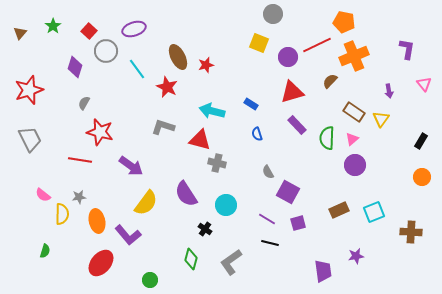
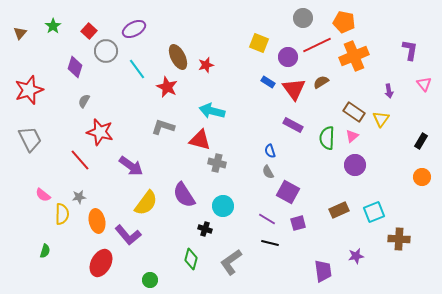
gray circle at (273, 14): moved 30 px right, 4 px down
purple ellipse at (134, 29): rotated 10 degrees counterclockwise
purple L-shape at (407, 49): moved 3 px right, 1 px down
brown semicircle at (330, 81): moved 9 px left, 1 px down; rotated 14 degrees clockwise
red triangle at (292, 92): moved 2 px right, 3 px up; rotated 50 degrees counterclockwise
gray semicircle at (84, 103): moved 2 px up
blue rectangle at (251, 104): moved 17 px right, 22 px up
purple rectangle at (297, 125): moved 4 px left; rotated 18 degrees counterclockwise
blue semicircle at (257, 134): moved 13 px right, 17 px down
pink triangle at (352, 139): moved 3 px up
red line at (80, 160): rotated 40 degrees clockwise
purple semicircle at (186, 194): moved 2 px left, 1 px down
cyan circle at (226, 205): moved 3 px left, 1 px down
black cross at (205, 229): rotated 16 degrees counterclockwise
brown cross at (411, 232): moved 12 px left, 7 px down
red ellipse at (101, 263): rotated 12 degrees counterclockwise
